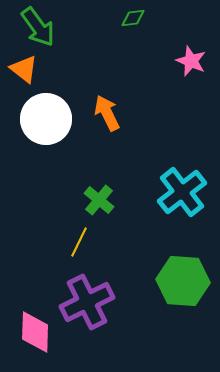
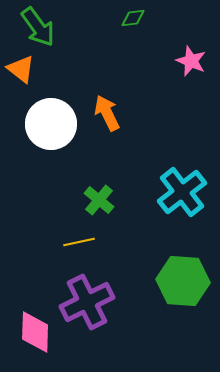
orange triangle: moved 3 px left
white circle: moved 5 px right, 5 px down
yellow line: rotated 52 degrees clockwise
